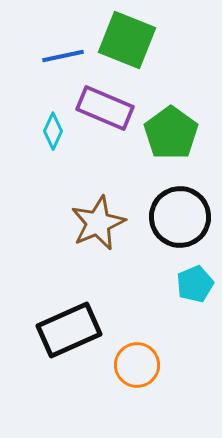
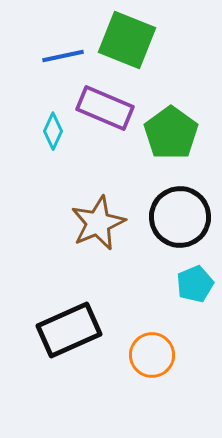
orange circle: moved 15 px right, 10 px up
